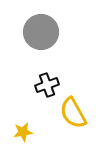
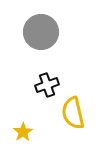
yellow semicircle: rotated 16 degrees clockwise
yellow star: rotated 24 degrees counterclockwise
